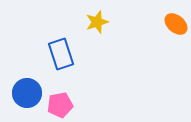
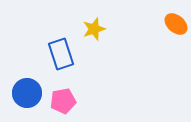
yellow star: moved 3 px left, 7 px down
pink pentagon: moved 3 px right, 4 px up
